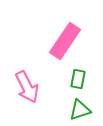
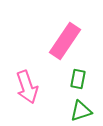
pink arrow: rotated 8 degrees clockwise
green triangle: moved 1 px right, 1 px down
